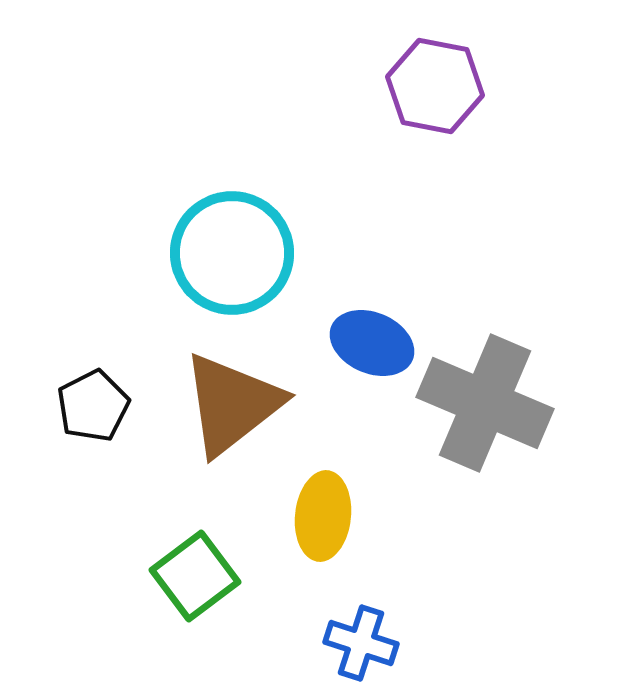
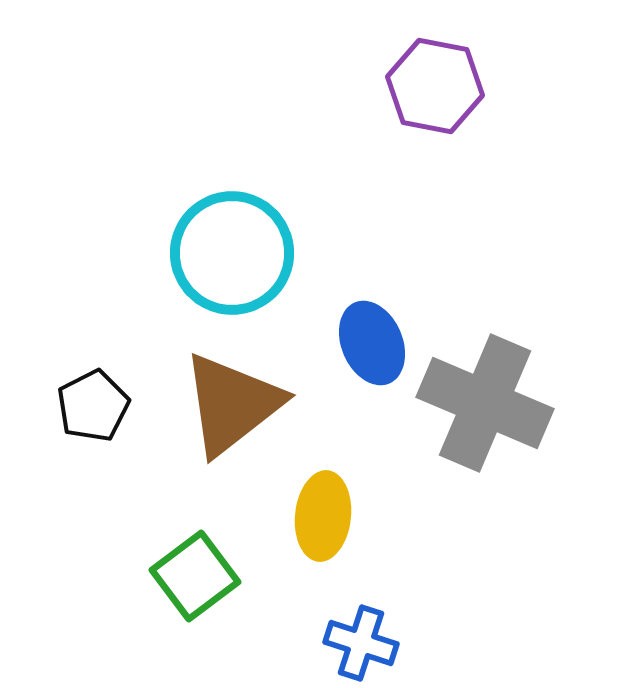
blue ellipse: rotated 44 degrees clockwise
